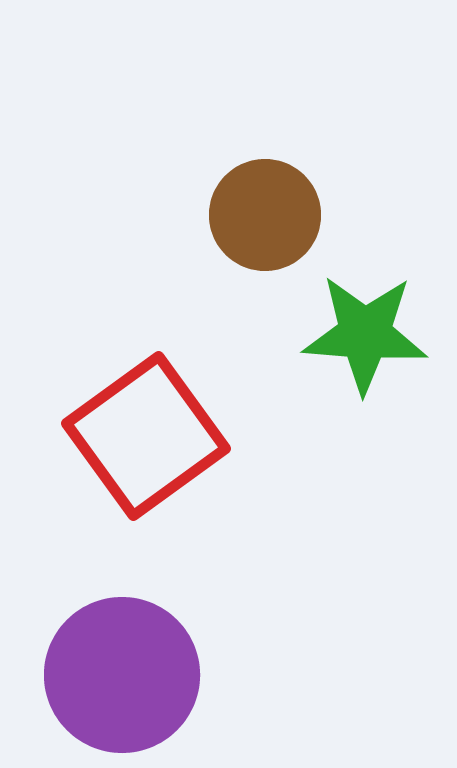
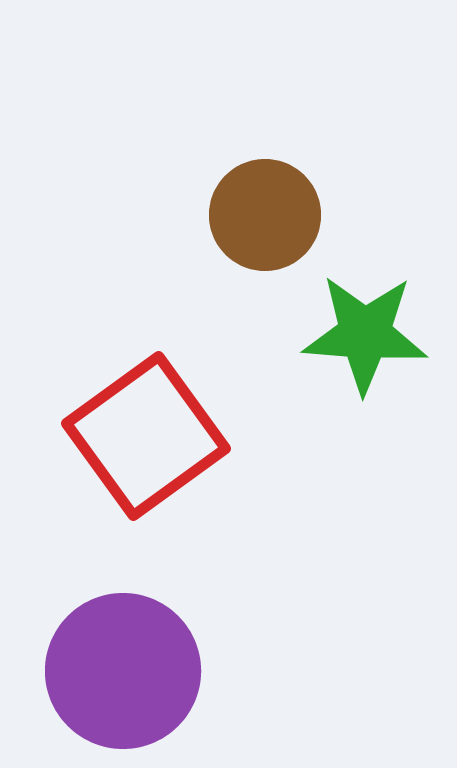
purple circle: moved 1 px right, 4 px up
